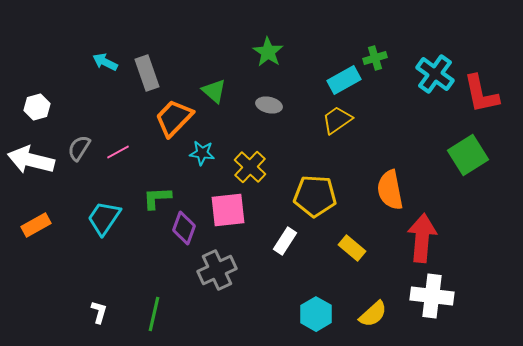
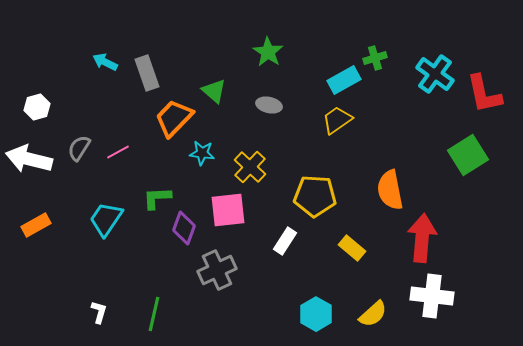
red L-shape: moved 3 px right
white arrow: moved 2 px left, 1 px up
cyan trapezoid: moved 2 px right, 1 px down
